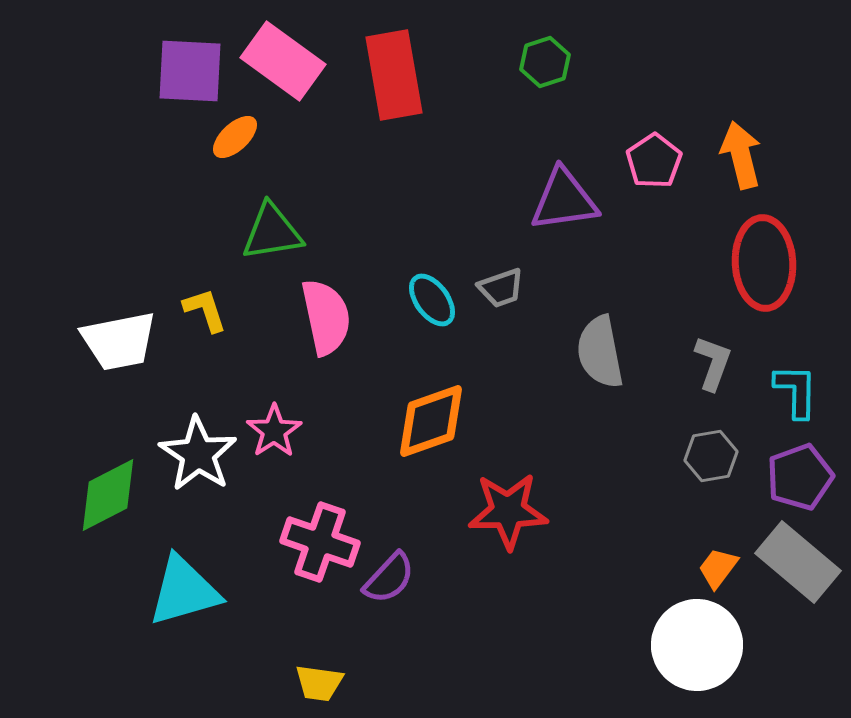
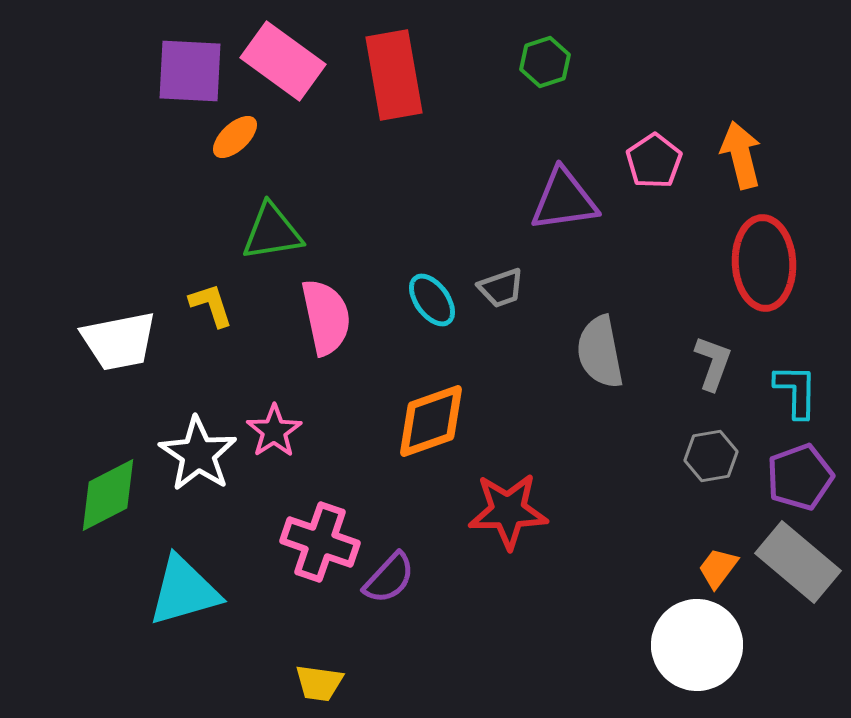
yellow L-shape: moved 6 px right, 5 px up
